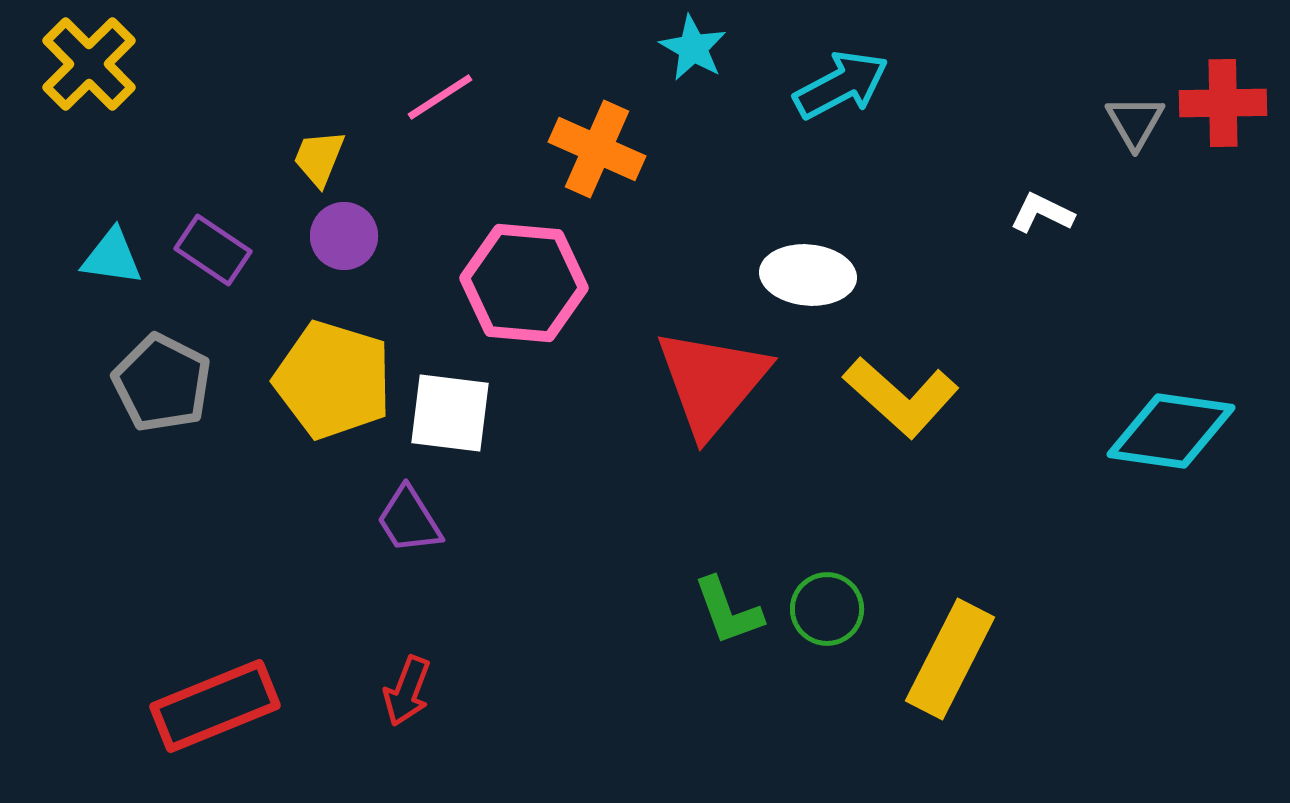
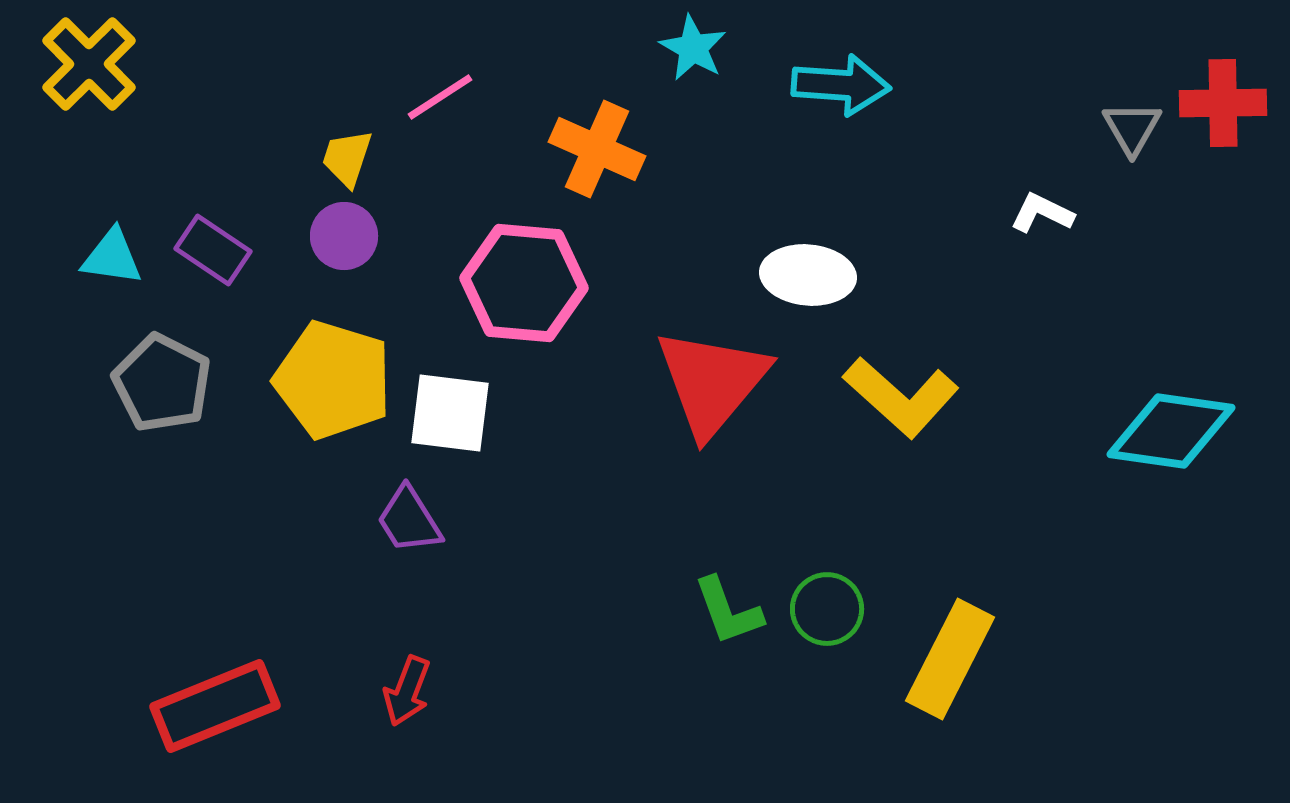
cyan arrow: rotated 32 degrees clockwise
gray triangle: moved 3 px left, 6 px down
yellow trapezoid: moved 28 px right; rotated 4 degrees counterclockwise
